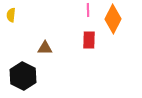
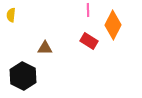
orange diamond: moved 6 px down
red rectangle: moved 1 px down; rotated 60 degrees counterclockwise
